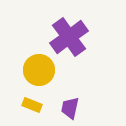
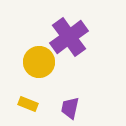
yellow circle: moved 8 px up
yellow rectangle: moved 4 px left, 1 px up
